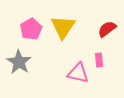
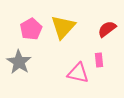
yellow triangle: rotated 8 degrees clockwise
